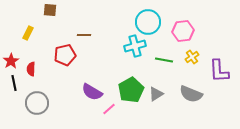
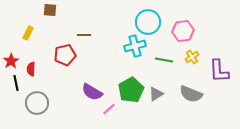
black line: moved 2 px right
